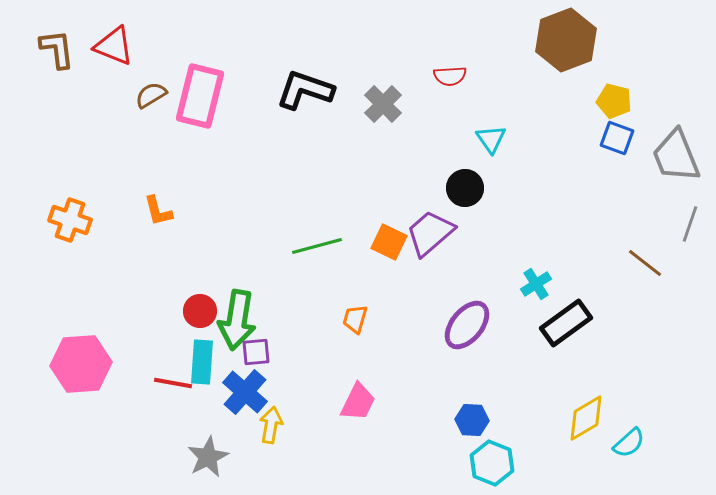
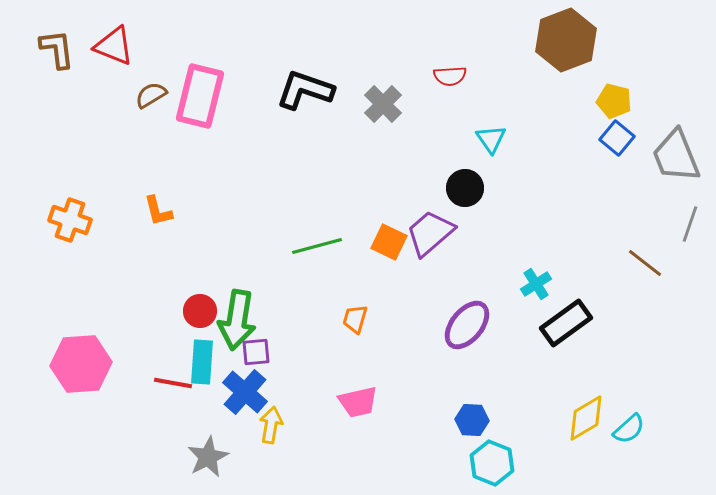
blue square: rotated 20 degrees clockwise
pink trapezoid: rotated 51 degrees clockwise
cyan semicircle: moved 14 px up
